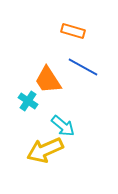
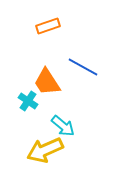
orange rectangle: moved 25 px left, 5 px up; rotated 35 degrees counterclockwise
orange trapezoid: moved 1 px left, 2 px down
